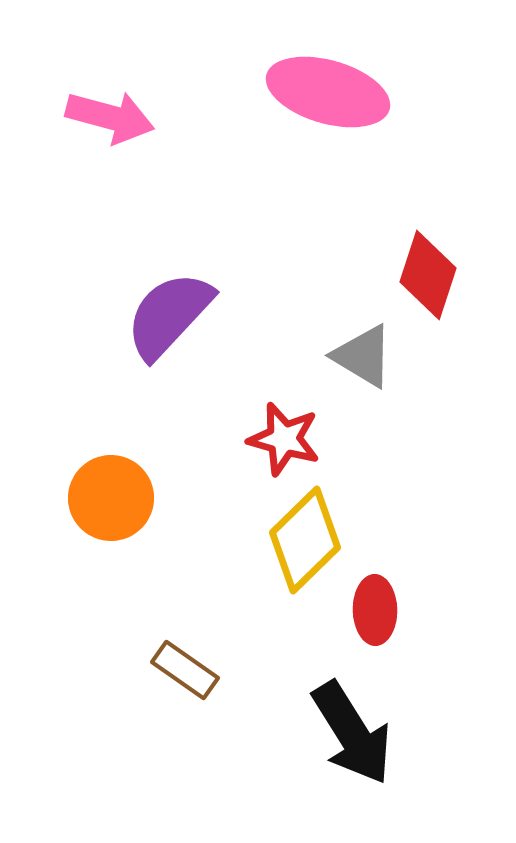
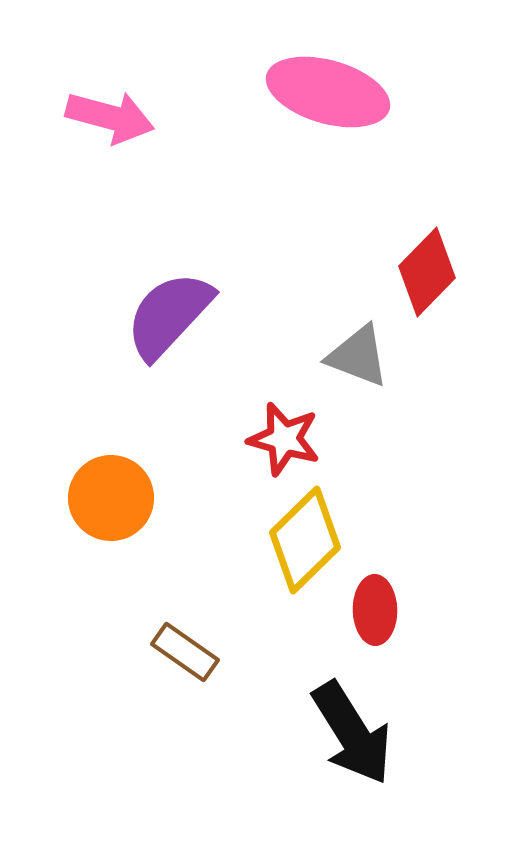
red diamond: moved 1 px left, 3 px up; rotated 26 degrees clockwise
gray triangle: moved 5 px left; rotated 10 degrees counterclockwise
brown rectangle: moved 18 px up
